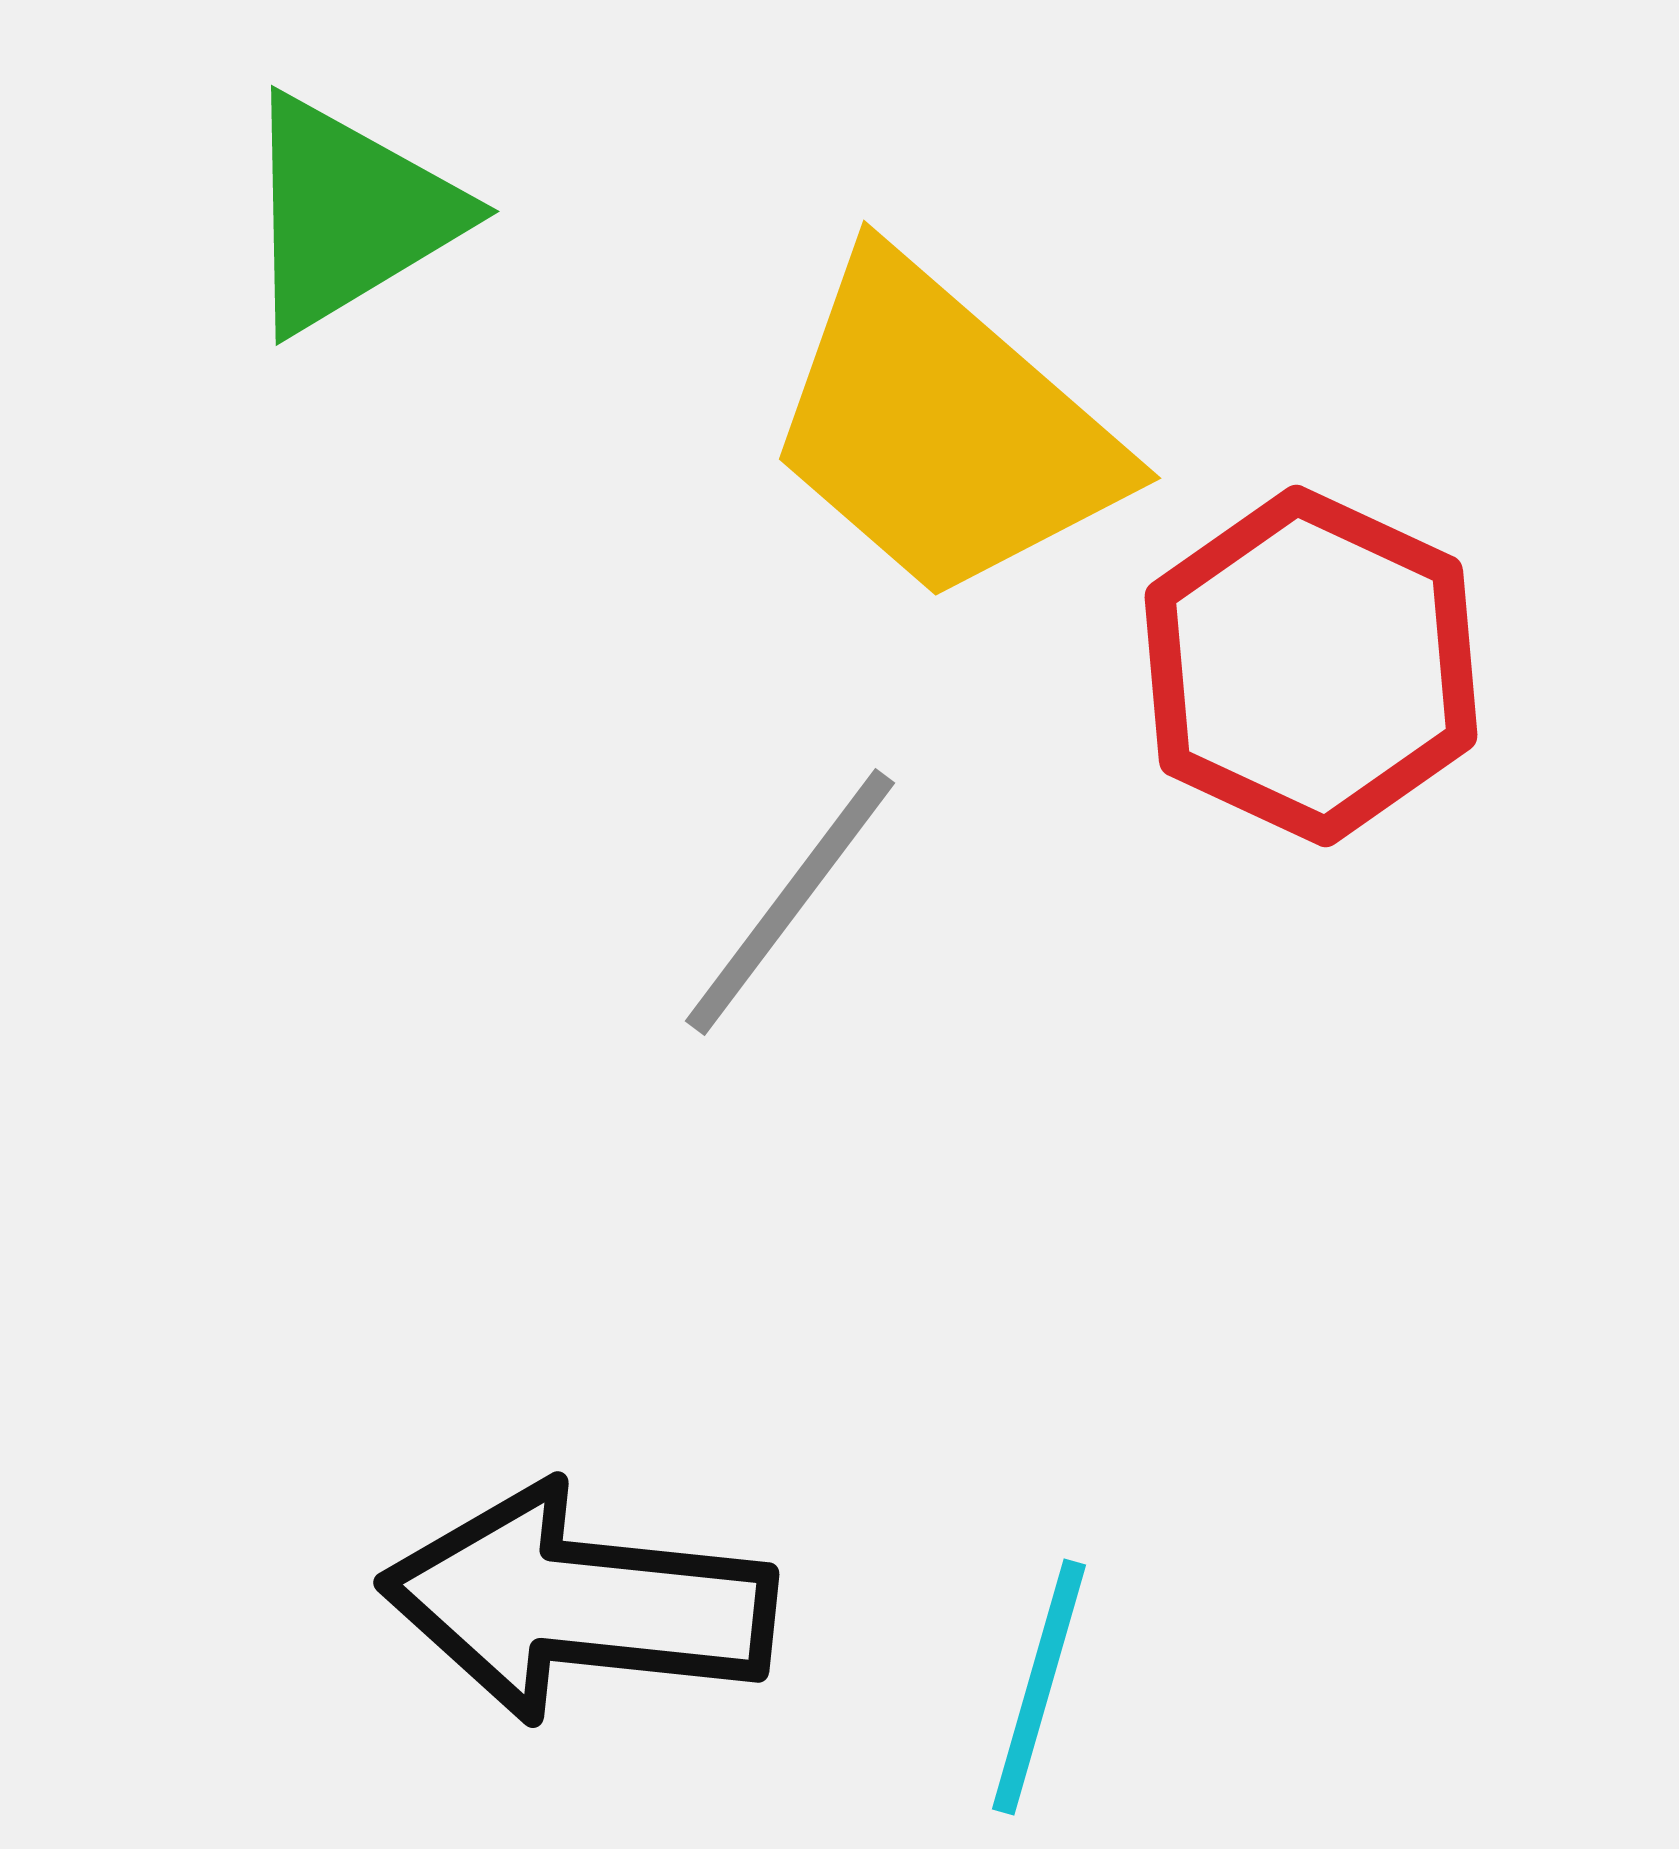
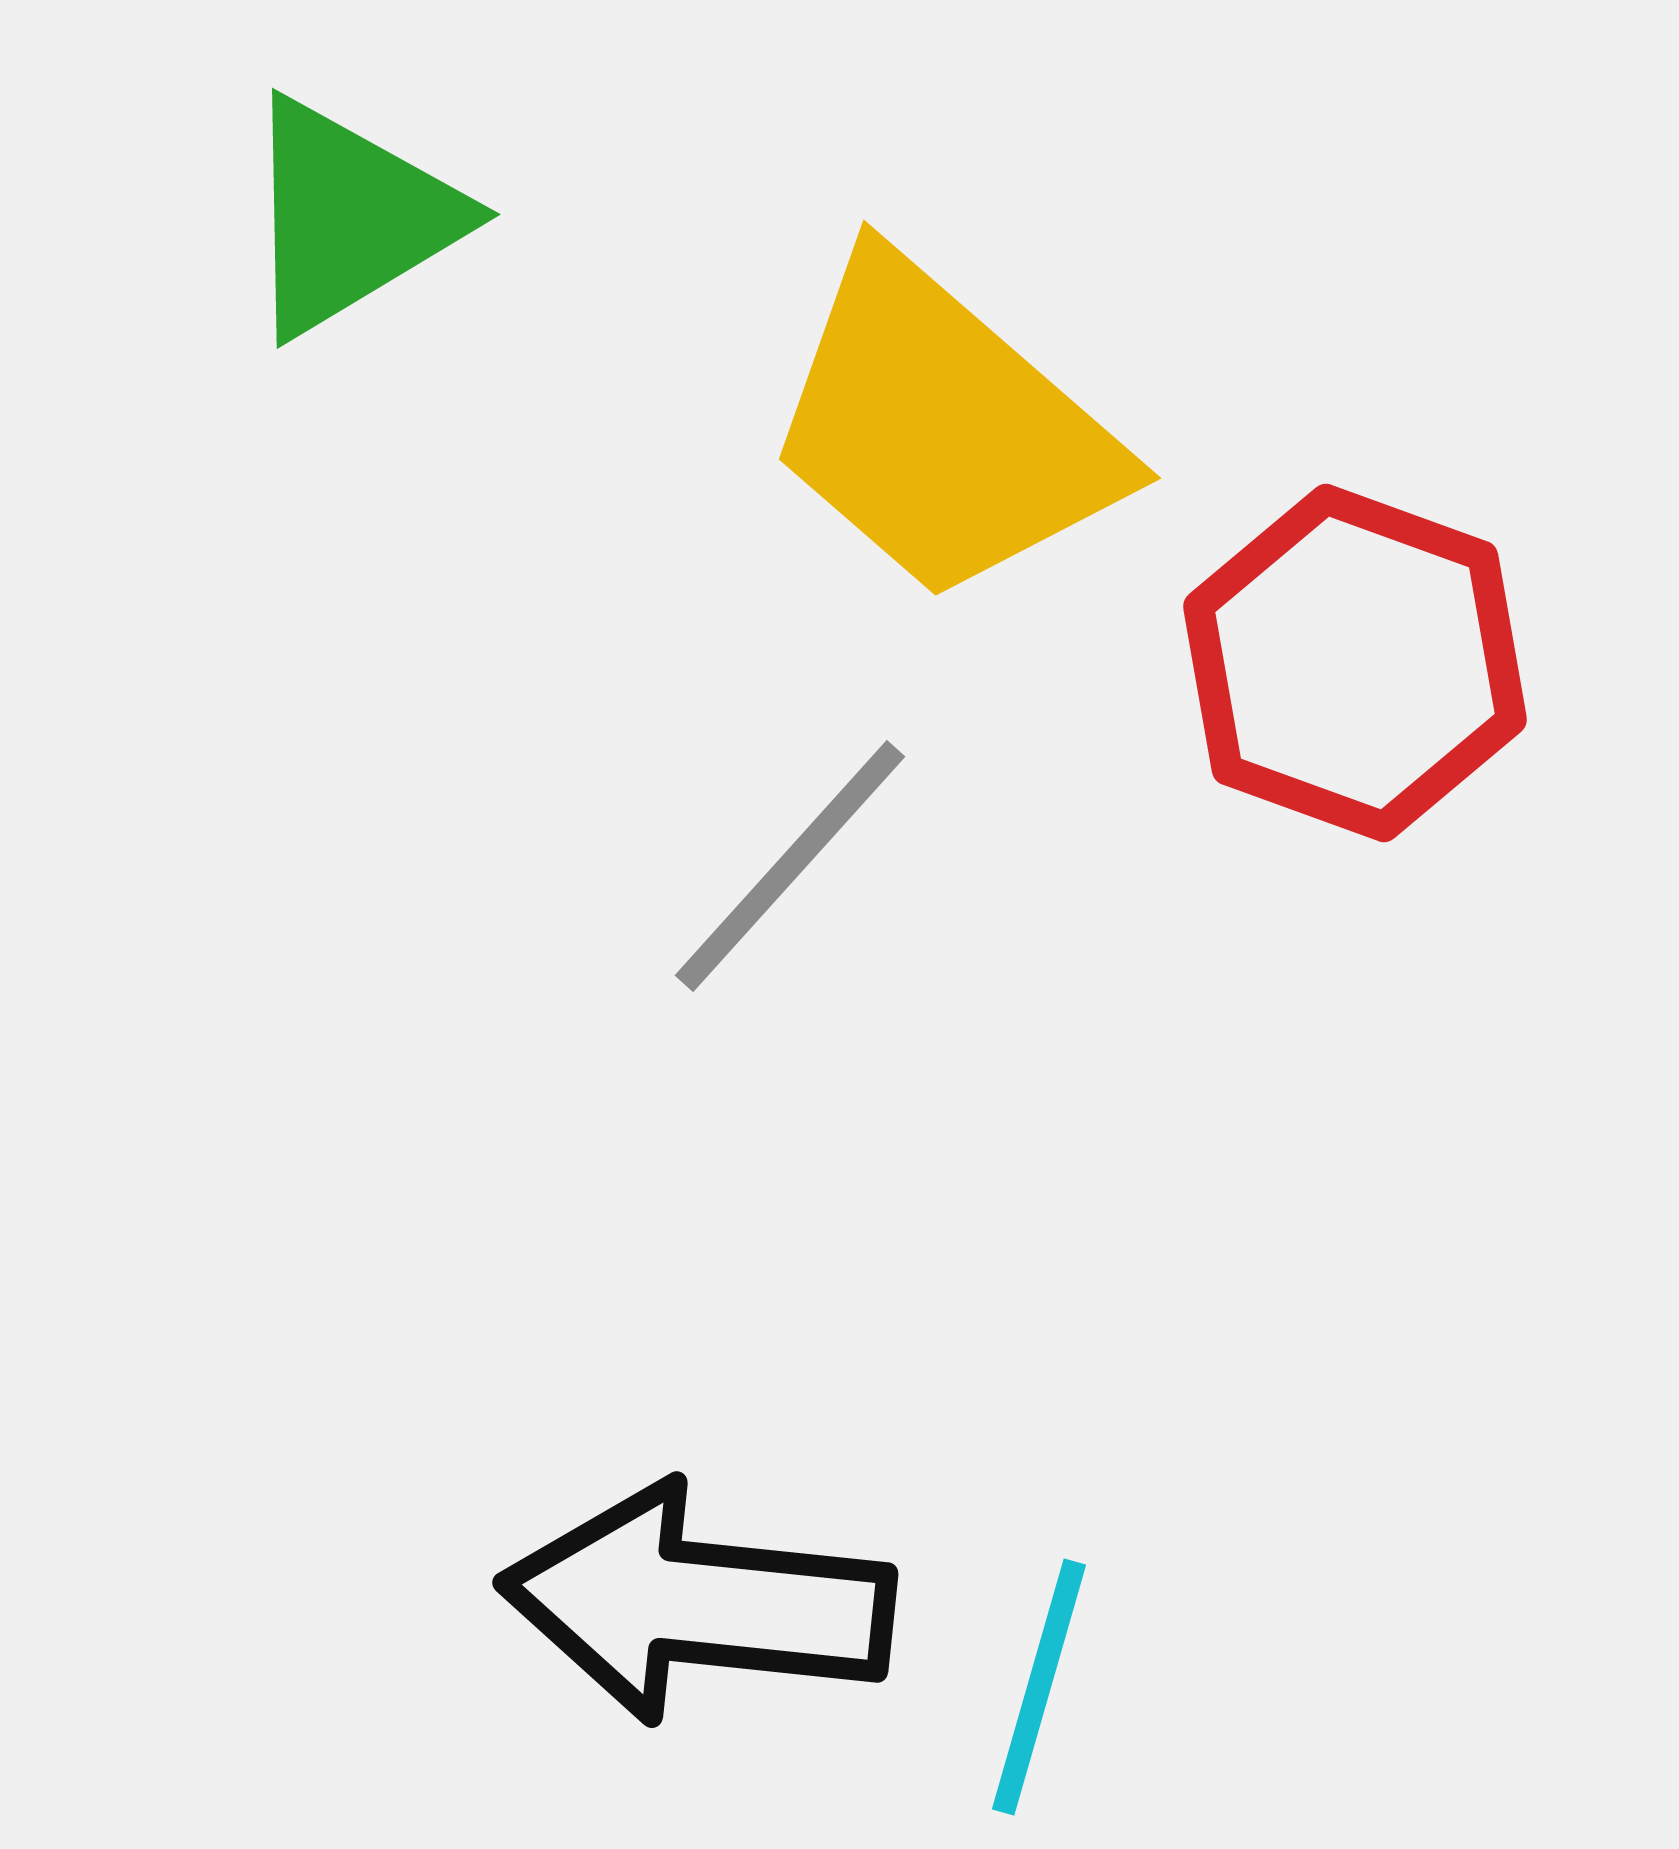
green triangle: moved 1 px right, 3 px down
red hexagon: moved 44 px right, 3 px up; rotated 5 degrees counterclockwise
gray line: moved 36 px up; rotated 5 degrees clockwise
black arrow: moved 119 px right
